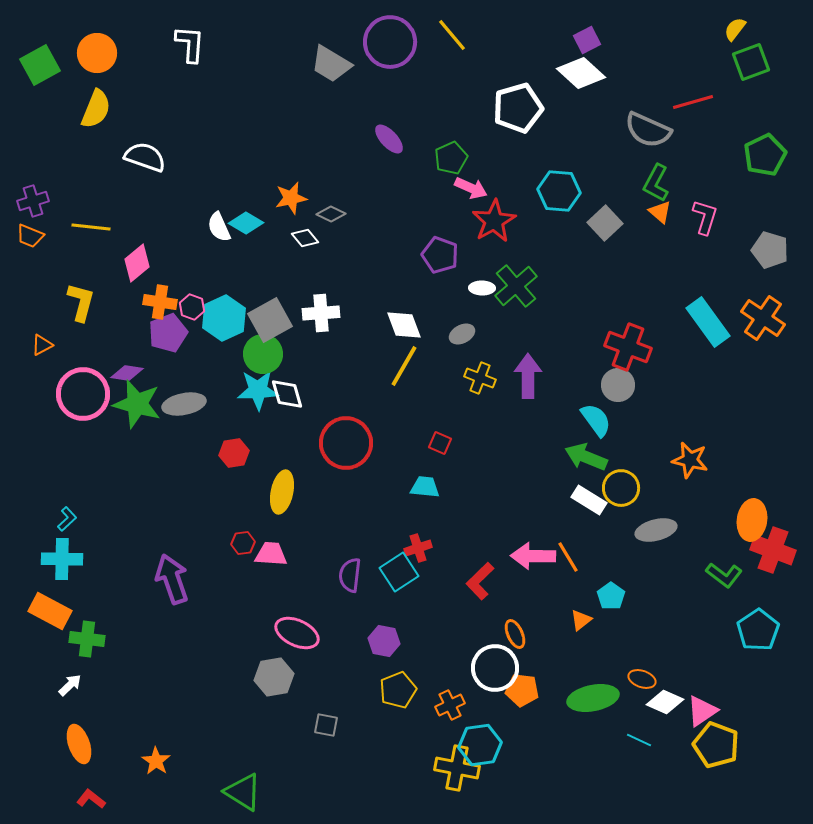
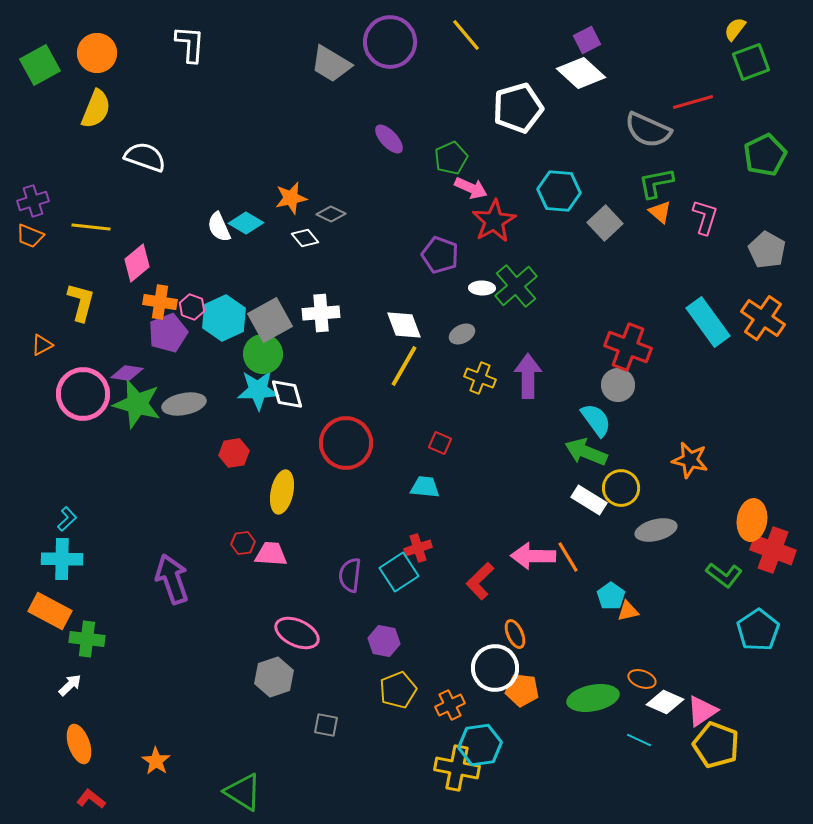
yellow line at (452, 35): moved 14 px right
green L-shape at (656, 183): rotated 51 degrees clockwise
gray pentagon at (770, 250): moved 3 px left; rotated 12 degrees clockwise
green arrow at (586, 457): moved 5 px up
orange triangle at (581, 620): moved 47 px right, 9 px up; rotated 25 degrees clockwise
gray hexagon at (274, 677): rotated 9 degrees counterclockwise
